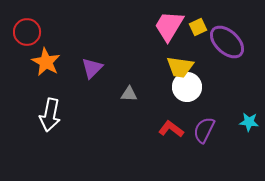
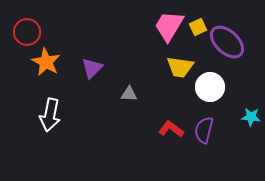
white circle: moved 23 px right
cyan star: moved 2 px right, 5 px up
purple semicircle: rotated 12 degrees counterclockwise
